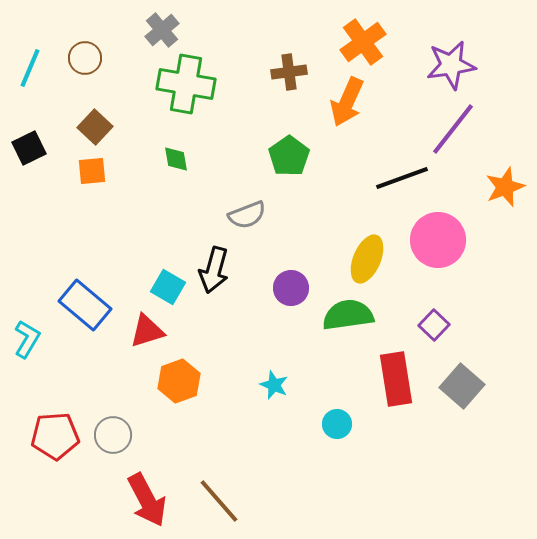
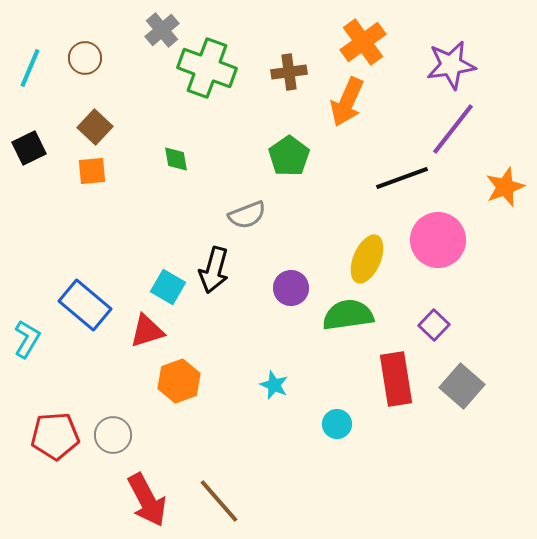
green cross: moved 21 px right, 16 px up; rotated 10 degrees clockwise
